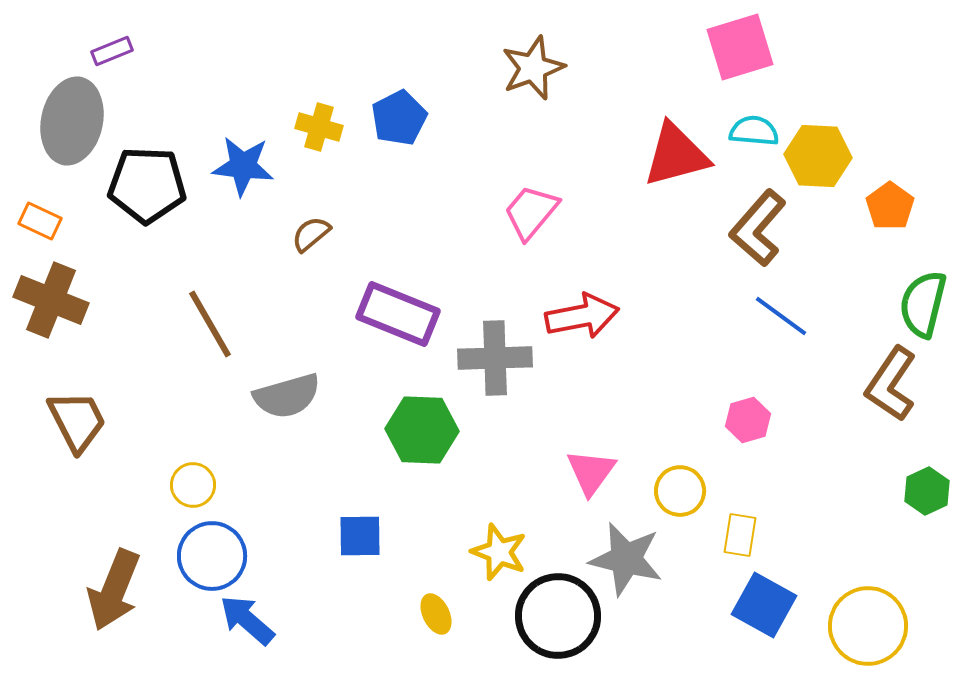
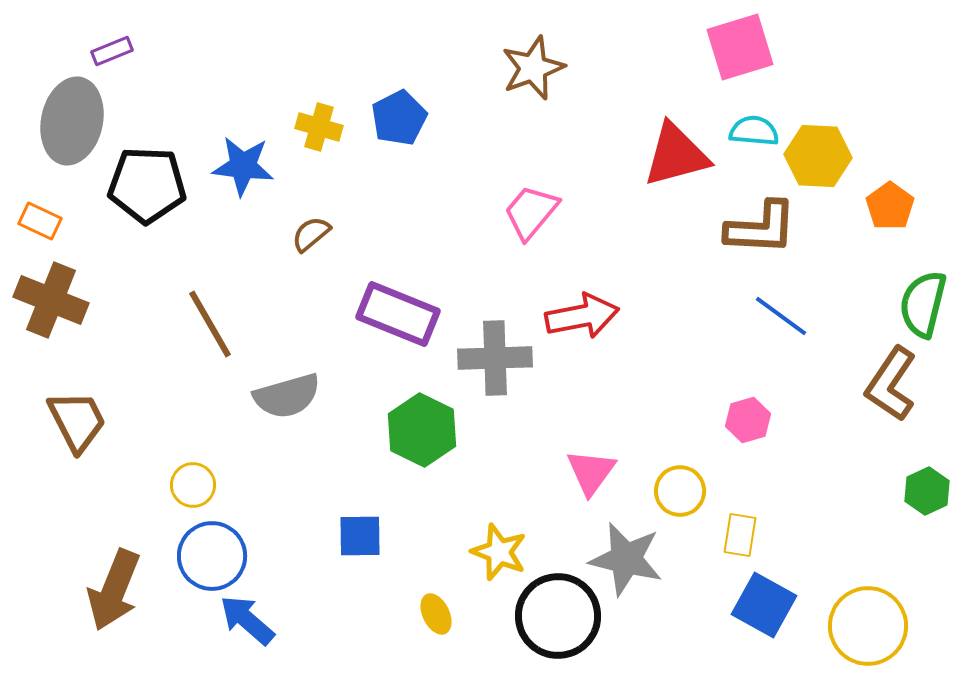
brown L-shape at (758, 228): moved 3 px right; rotated 128 degrees counterclockwise
green hexagon at (422, 430): rotated 24 degrees clockwise
